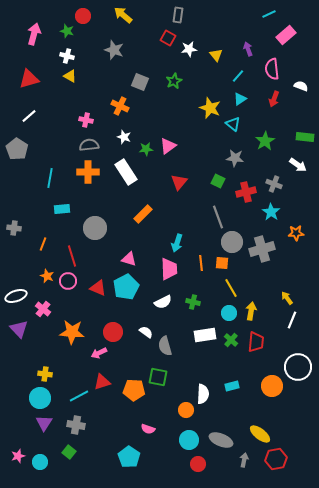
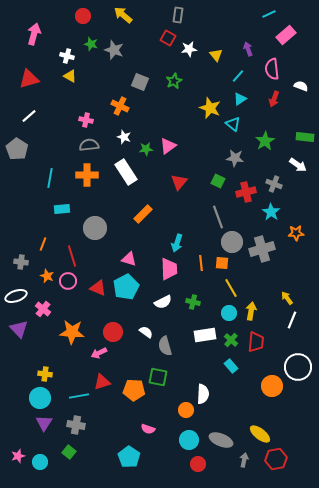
green star at (67, 31): moved 24 px right, 13 px down
orange cross at (88, 172): moved 1 px left, 3 px down
gray cross at (14, 228): moved 7 px right, 34 px down
cyan rectangle at (232, 386): moved 1 px left, 20 px up; rotated 64 degrees clockwise
cyan line at (79, 396): rotated 18 degrees clockwise
